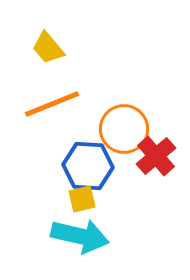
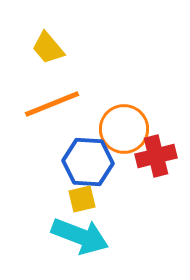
red cross: rotated 27 degrees clockwise
blue hexagon: moved 4 px up
cyan arrow: rotated 8 degrees clockwise
